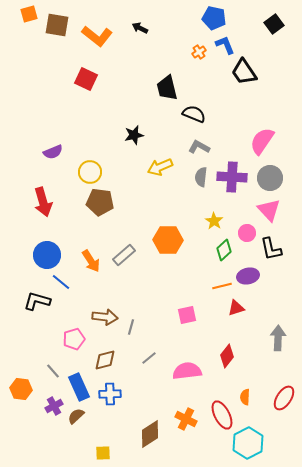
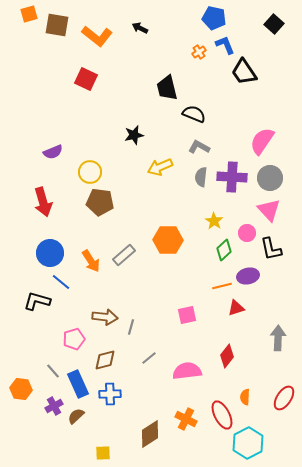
black square at (274, 24): rotated 12 degrees counterclockwise
blue circle at (47, 255): moved 3 px right, 2 px up
blue rectangle at (79, 387): moved 1 px left, 3 px up
